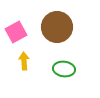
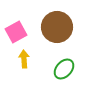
yellow arrow: moved 2 px up
green ellipse: rotated 55 degrees counterclockwise
